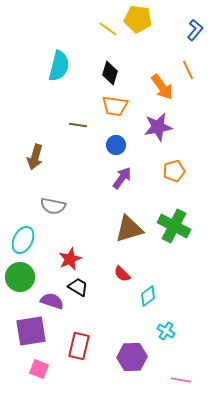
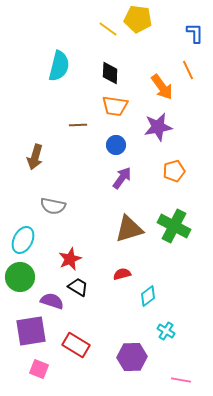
blue L-shape: moved 3 px down; rotated 40 degrees counterclockwise
black diamond: rotated 15 degrees counterclockwise
brown line: rotated 12 degrees counterclockwise
red semicircle: rotated 120 degrees clockwise
red rectangle: moved 3 px left, 1 px up; rotated 72 degrees counterclockwise
